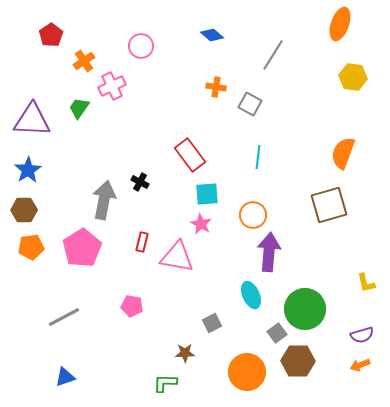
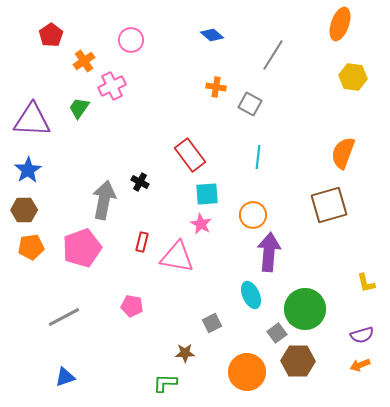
pink circle at (141, 46): moved 10 px left, 6 px up
pink pentagon at (82, 248): rotated 12 degrees clockwise
